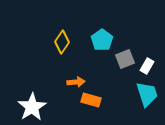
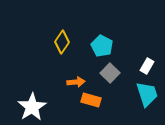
cyan pentagon: moved 6 px down; rotated 10 degrees counterclockwise
gray square: moved 15 px left, 14 px down; rotated 24 degrees counterclockwise
